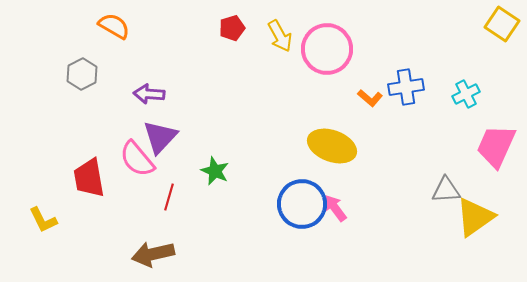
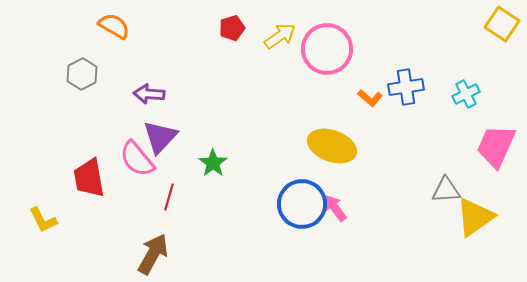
yellow arrow: rotated 96 degrees counterclockwise
green star: moved 2 px left, 8 px up; rotated 12 degrees clockwise
brown arrow: rotated 132 degrees clockwise
